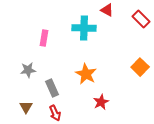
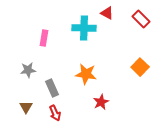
red triangle: moved 3 px down
orange star: rotated 20 degrees counterclockwise
